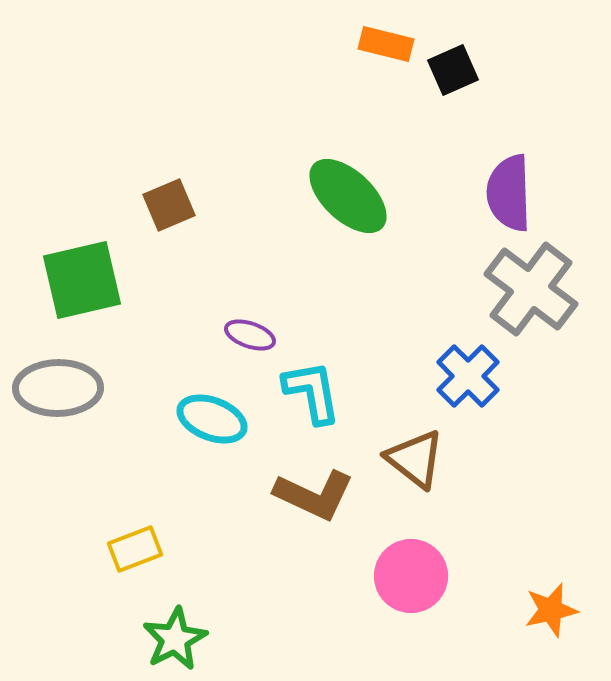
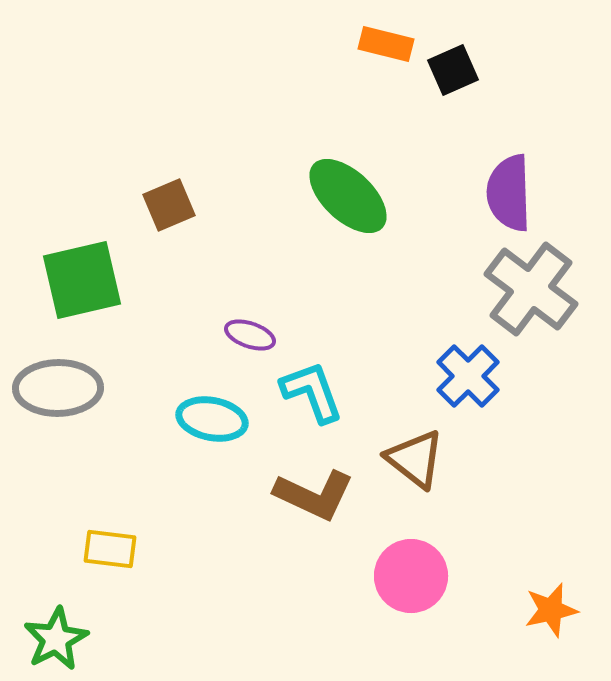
cyan L-shape: rotated 10 degrees counterclockwise
cyan ellipse: rotated 10 degrees counterclockwise
yellow rectangle: moved 25 px left; rotated 28 degrees clockwise
green star: moved 119 px left
